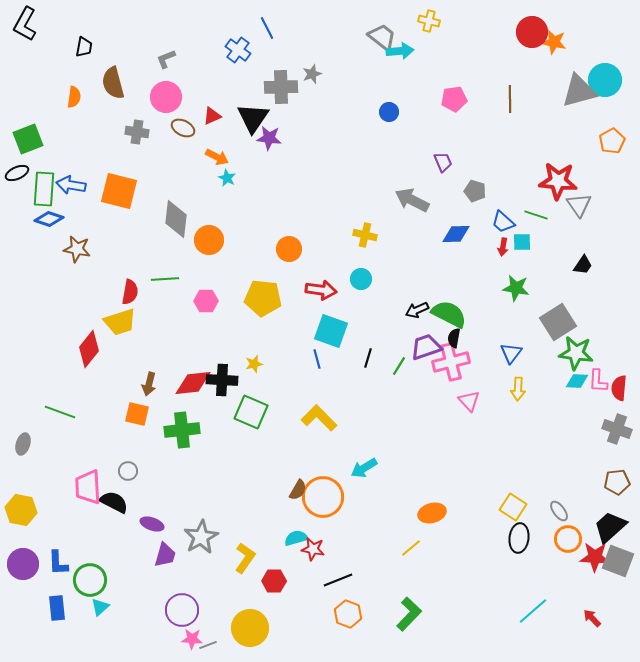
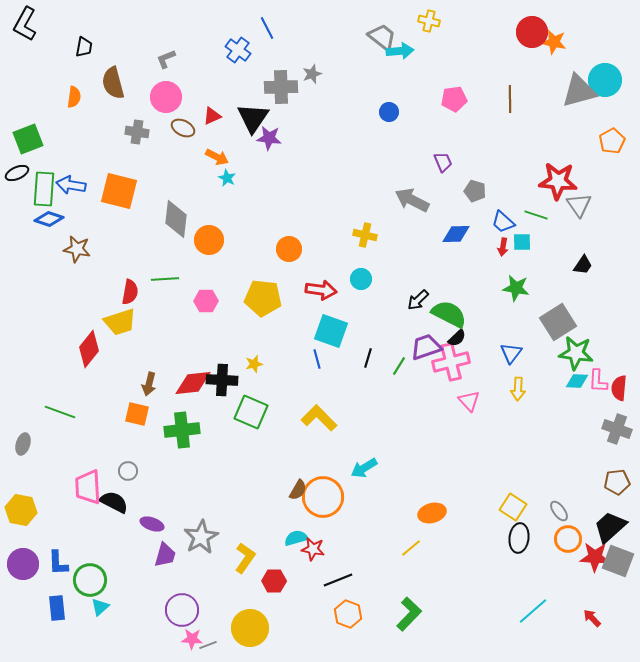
black arrow at (417, 310): moved 1 px right, 10 px up; rotated 20 degrees counterclockwise
black semicircle at (454, 338): moved 3 px right; rotated 144 degrees counterclockwise
